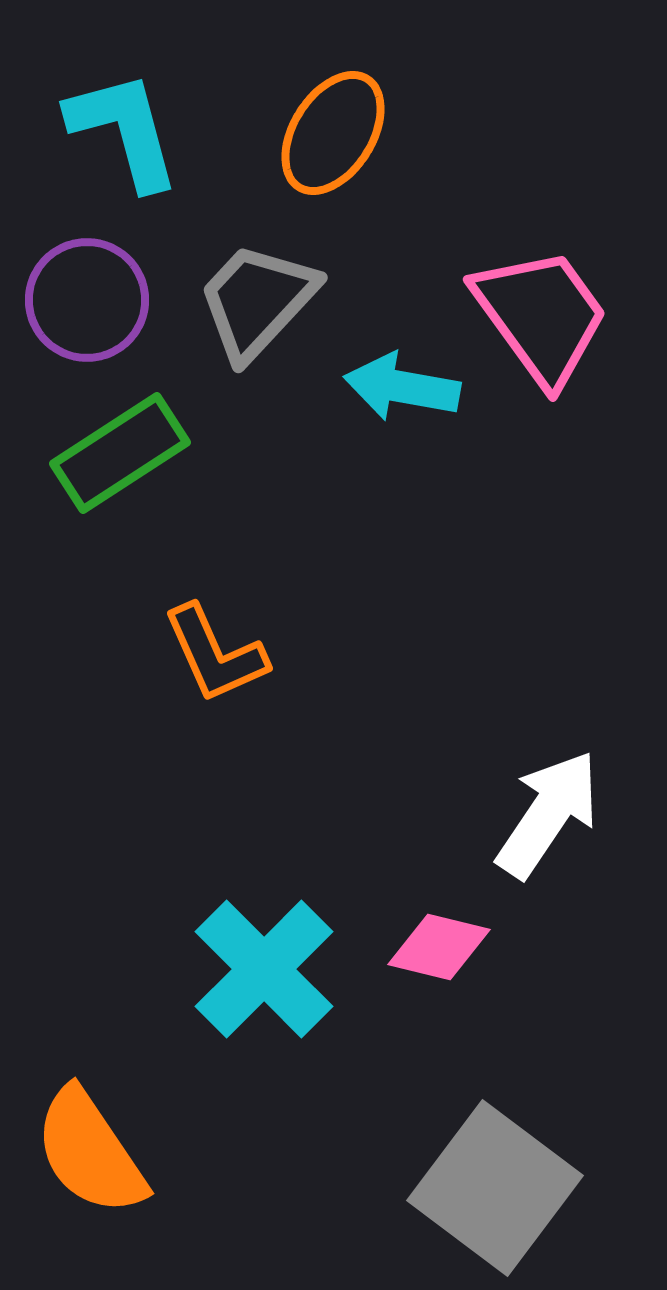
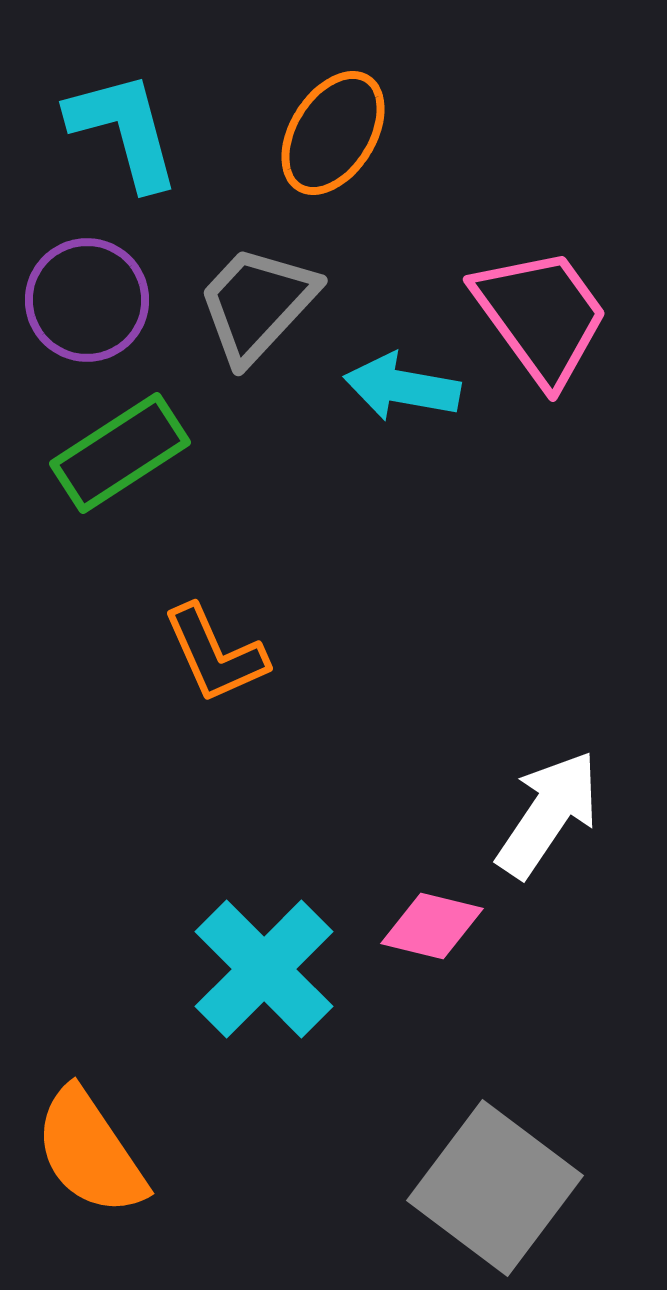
gray trapezoid: moved 3 px down
pink diamond: moved 7 px left, 21 px up
